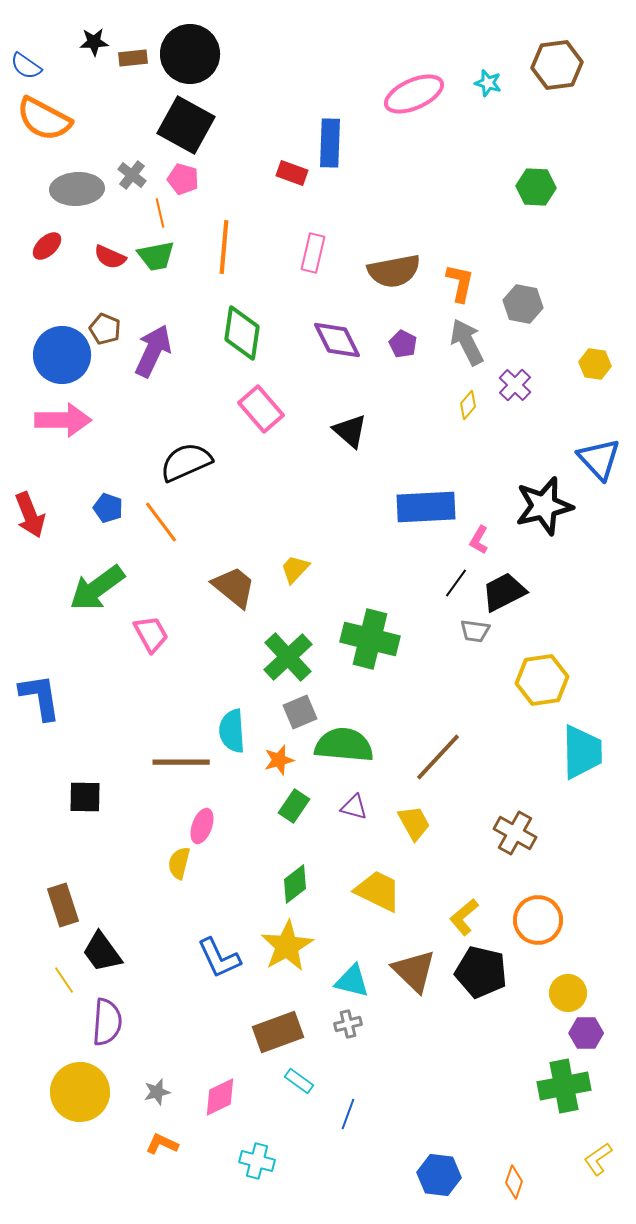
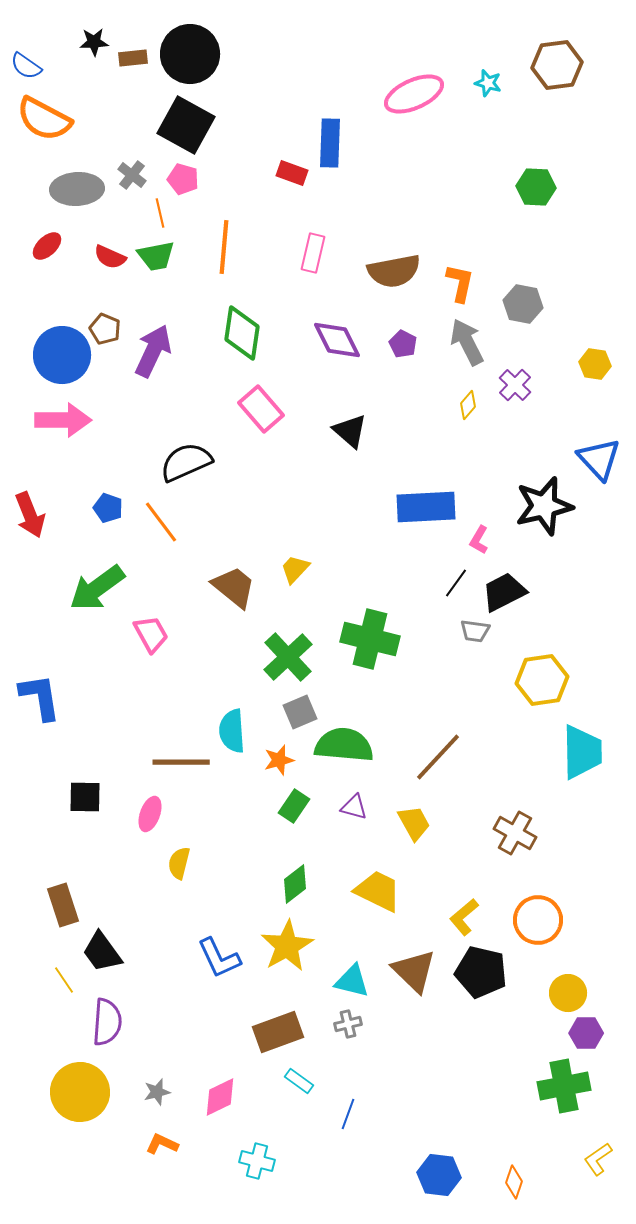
pink ellipse at (202, 826): moved 52 px left, 12 px up
